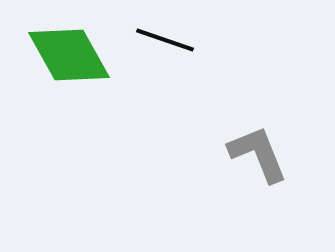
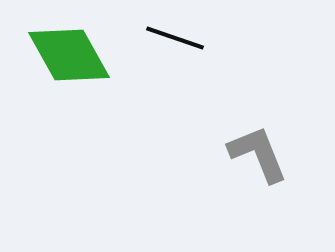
black line: moved 10 px right, 2 px up
